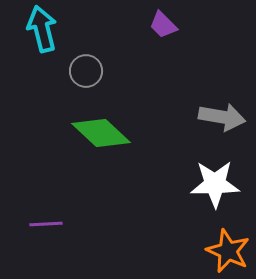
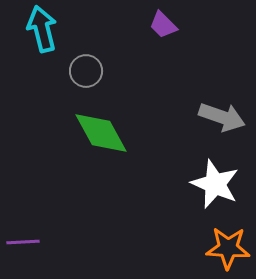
gray arrow: rotated 9 degrees clockwise
green diamond: rotated 18 degrees clockwise
white star: rotated 24 degrees clockwise
purple line: moved 23 px left, 18 px down
orange star: moved 3 px up; rotated 21 degrees counterclockwise
